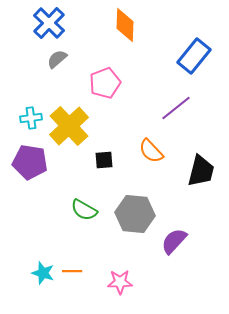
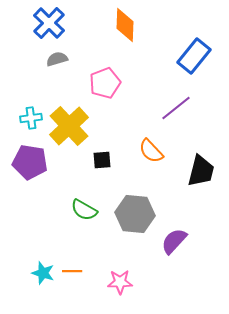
gray semicircle: rotated 25 degrees clockwise
black square: moved 2 px left
